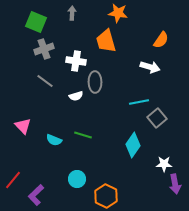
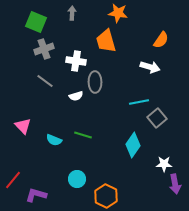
purple L-shape: rotated 60 degrees clockwise
